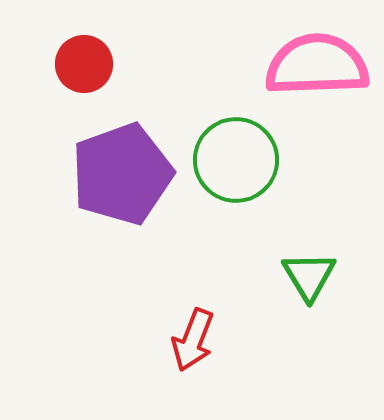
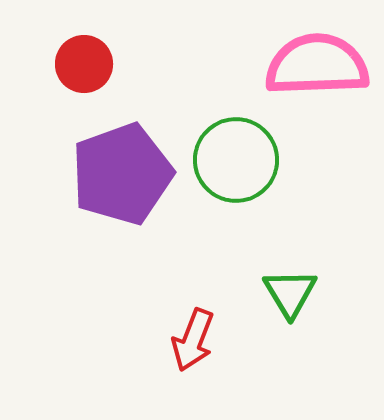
green triangle: moved 19 px left, 17 px down
